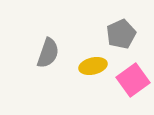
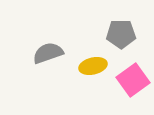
gray pentagon: rotated 24 degrees clockwise
gray semicircle: rotated 128 degrees counterclockwise
